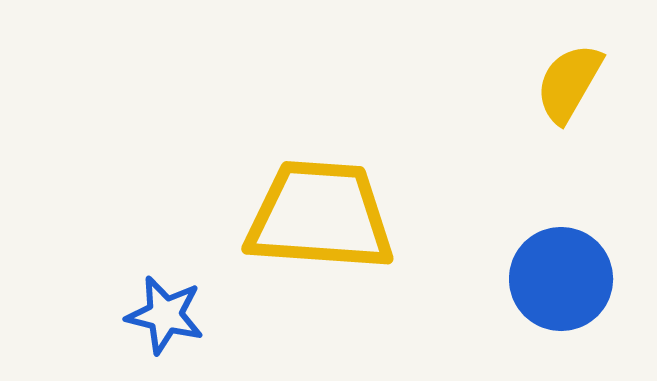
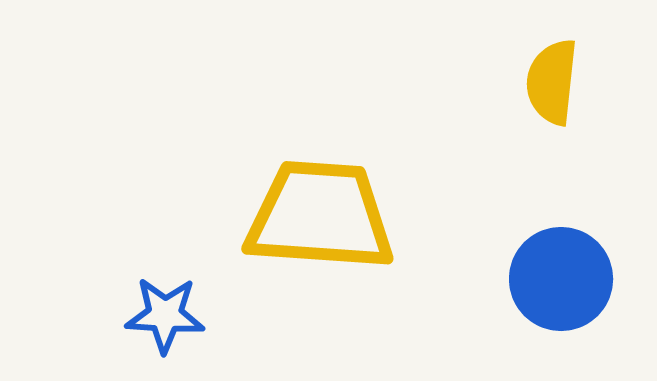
yellow semicircle: moved 17 px left, 1 px up; rotated 24 degrees counterclockwise
blue star: rotated 10 degrees counterclockwise
